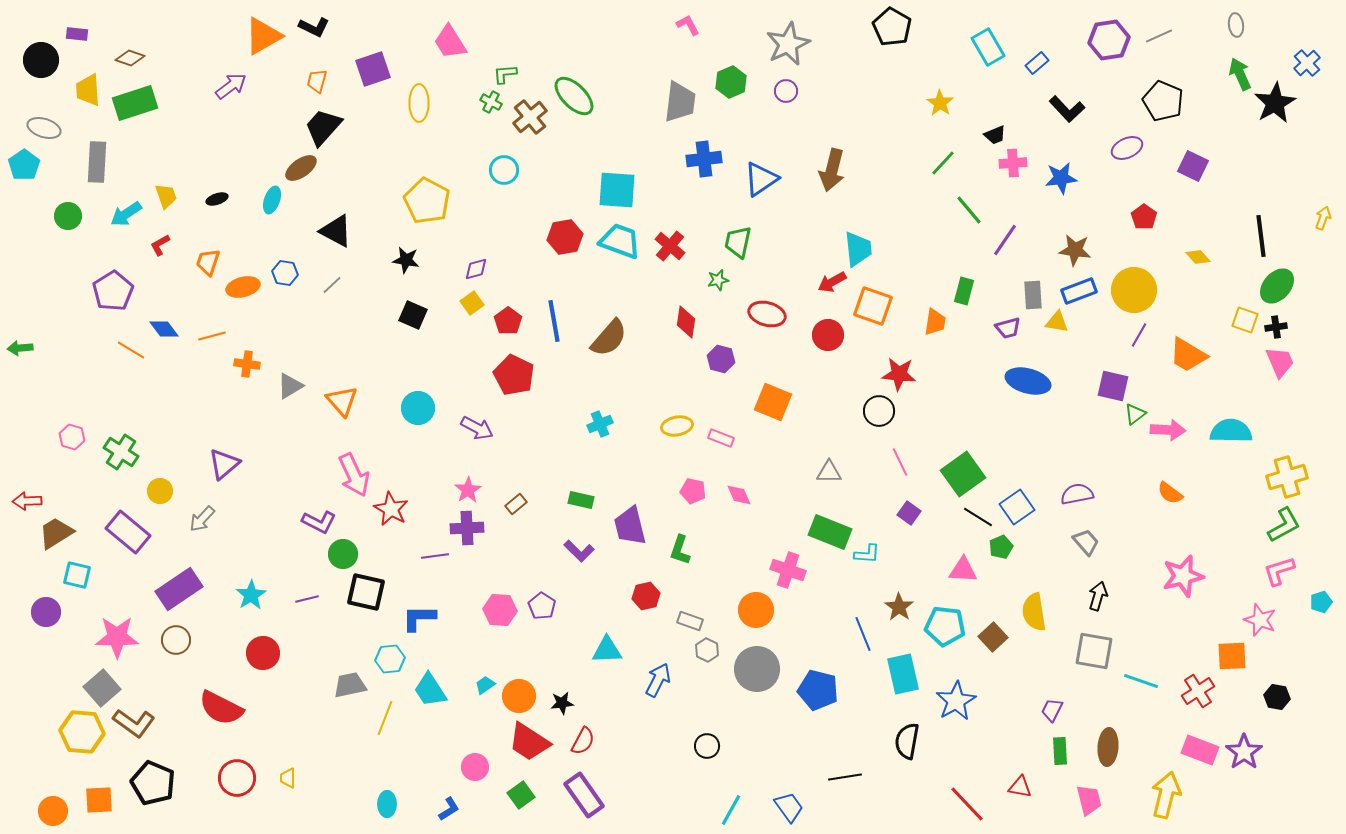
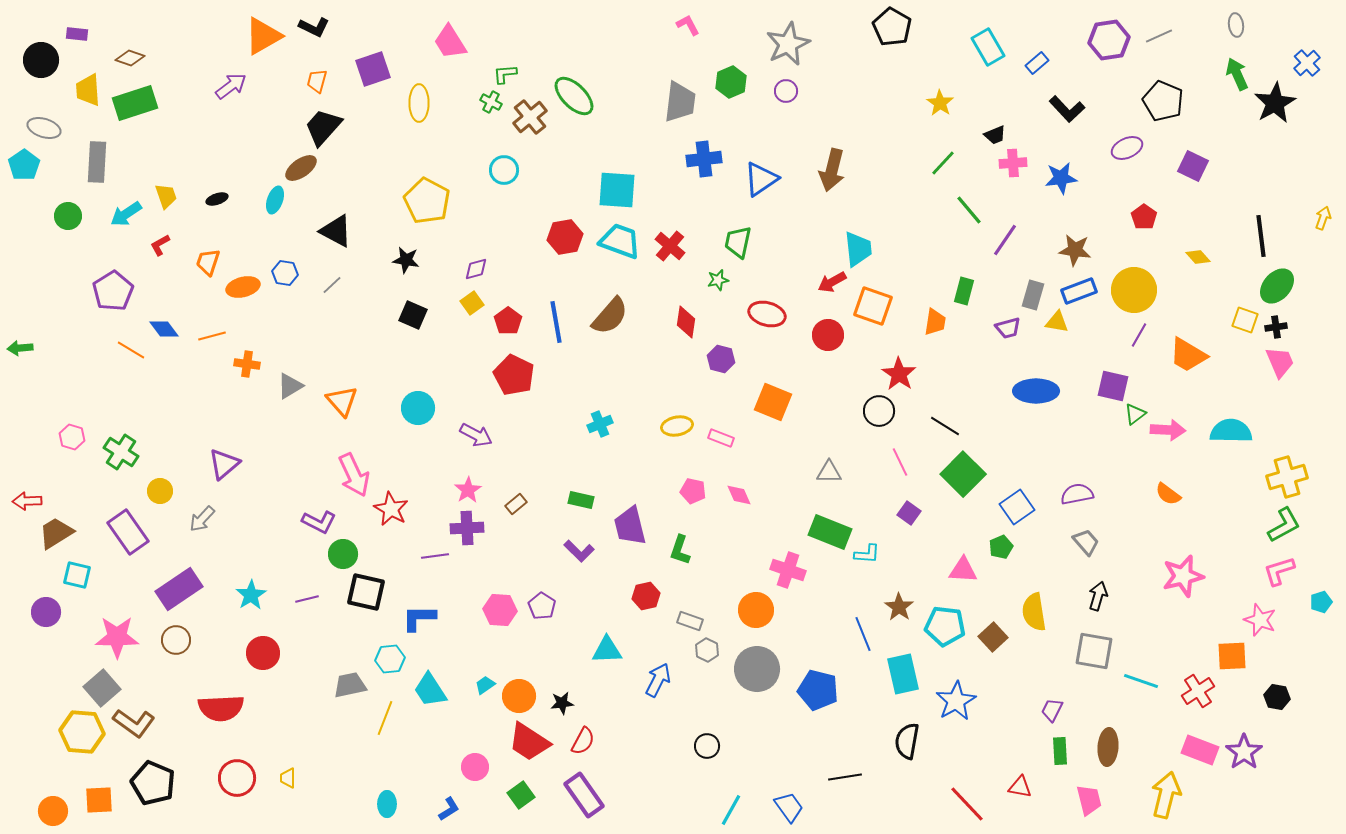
green arrow at (1240, 74): moved 3 px left
cyan ellipse at (272, 200): moved 3 px right
gray rectangle at (1033, 295): rotated 20 degrees clockwise
blue line at (554, 321): moved 2 px right, 1 px down
brown semicircle at (609, 338): moved 1 px right, 22 px up
red star at (899, 374): rotated 28 degrees clockwise
blue ellipse at (1028, 381): moved 8 px right, 10 px down; rotated 15 degrees counterclockwise
purple arrow at (477, 428): moved 1 px left, 7 px down
green square at (963, 474): rotated 9 degrees counterclockwise
orange semicircle at (1170, 493): moved 2 px left, 1 px down
black line at (978, 517): moved 33 px left, 91 px up
purple rectangle at (128, 532): rotated 15 degrees clockwise
red semicircle at (221, 708): rotated 30 degrees counterclockwise
